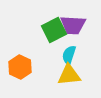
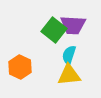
green square: rotated 25 degrees counterclockwise
